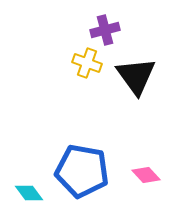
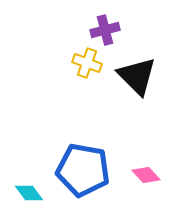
black triangle: moved 1 px right; rotated 9 degrees counterclockwise
blue pentagon: moved 1 px right, 1 px up
